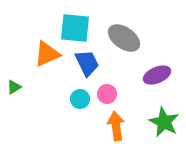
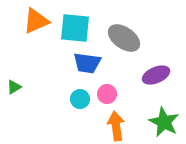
orange triangle: moved 11 px left, 33 px up
blue trapezoid: rotated 124 degrees clockwise
purple ellipse: moved 1 px left
